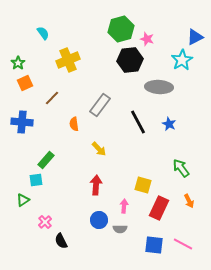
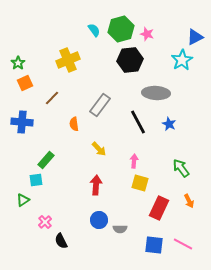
cyan semicircle: moved 51 px right, 3 px up
pink star: moved 5 px up
gray ellipse: moved 3 px left, 6 px down
yellow square: moved 3 px left, 2 px up
pink arrow: moved 10 px right, 45 px up
